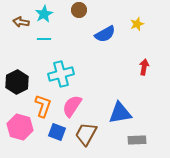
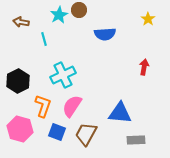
cyan star: moved 15 px right, 1 px down
yellow star: moved 11 px right, 5 px up; rotated 16 degrees counterclockwise
blue semicircle: rotated 25 degrees clockwise
cyan line: rotated 72 degrees clockwise
cyan cross: moved 2 px right, 1 px down; rotated 10 degrees counterclockwise
black hexagon: moved 1 px right, 1 px up
blue triangle: rotated 15 degrees clockwise
pink hexagon: moved 2 px down
gray rectangle: moved 1 px left
